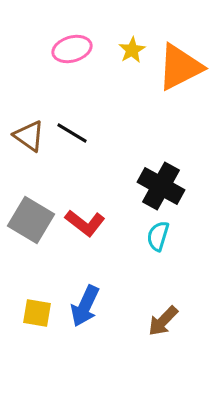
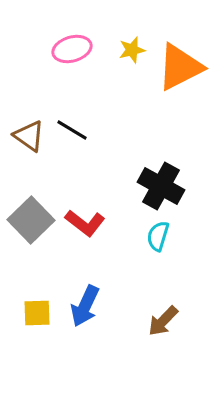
yellow star: rotated 16 degrees clockwise
black line: moved 3 px up
gray square: rotated 15 degrees clockwise
yellow square: rotated 12 degrees counterclockwise
